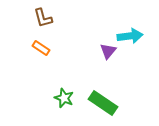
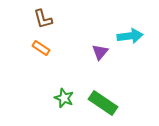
brown L-shape: moved 1 px down
purple triangle: moved 8 px left, 1 px down
